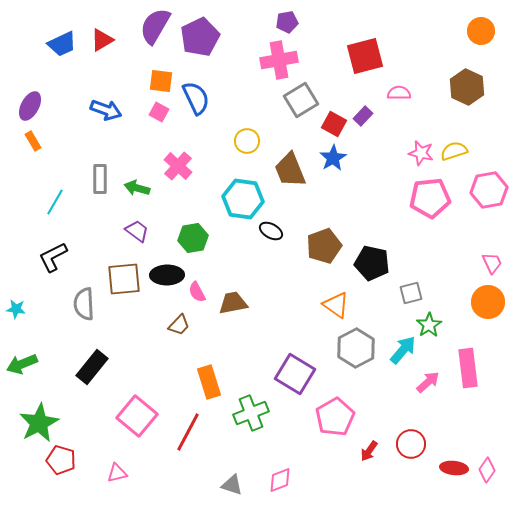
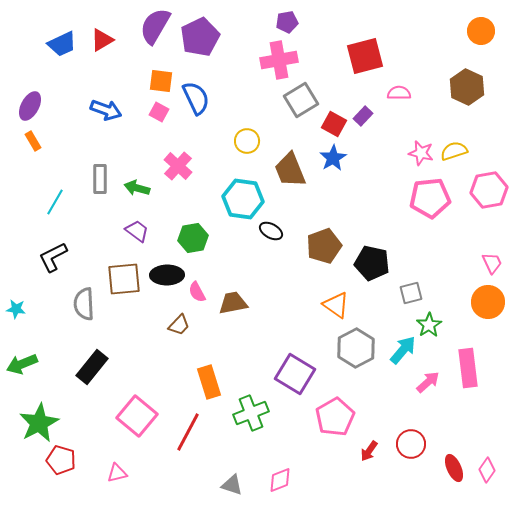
red ellipse at (454, 468): rotated 60 degrees clockwise
